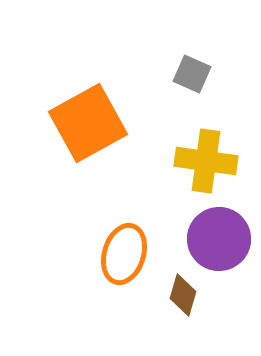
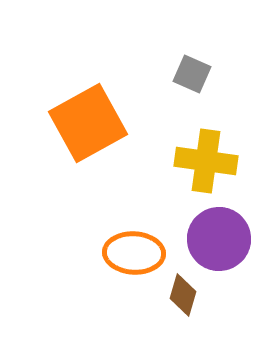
orange ellipse: moved 10 px right, 1 px up; rotated 76 degrees clockwise
